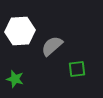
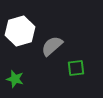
white hexagon: rotated 12 degrees counterclockwise
green square: moved 1 px left, 1 px up
